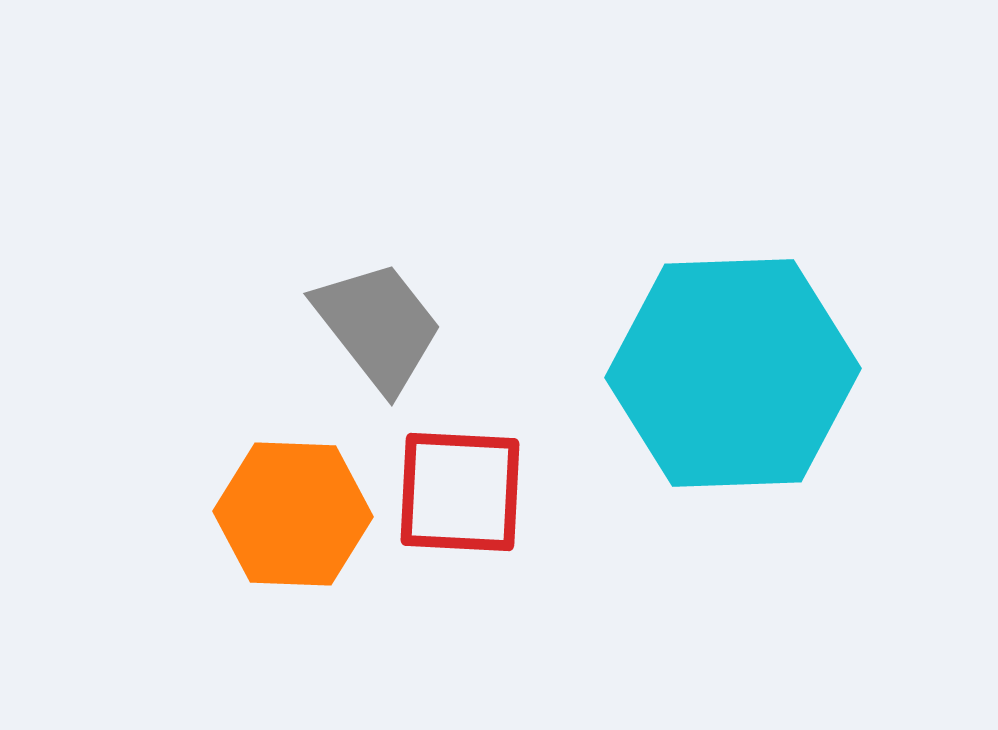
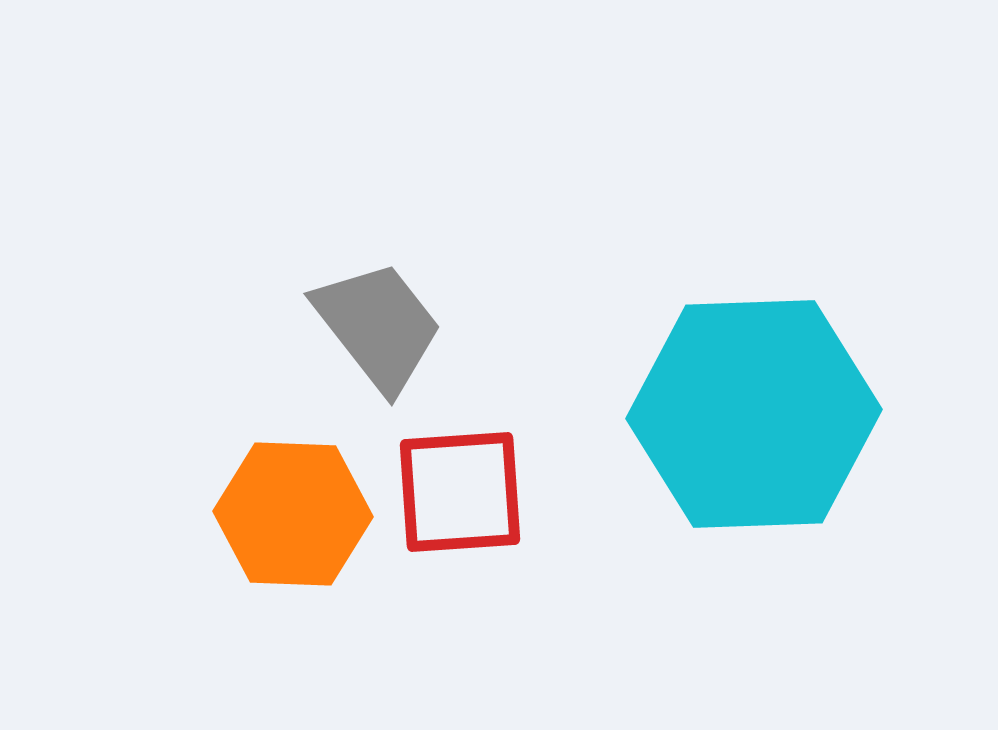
cyan hexagon: moved 21 px right, 41 px down
red square: rotated 7 degrees counterclockwise
